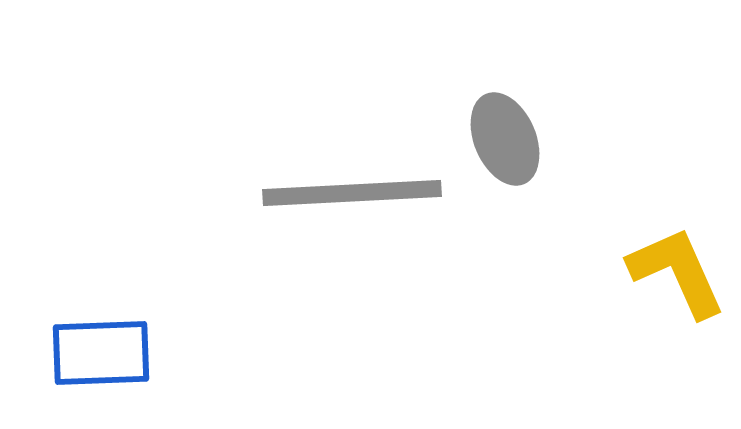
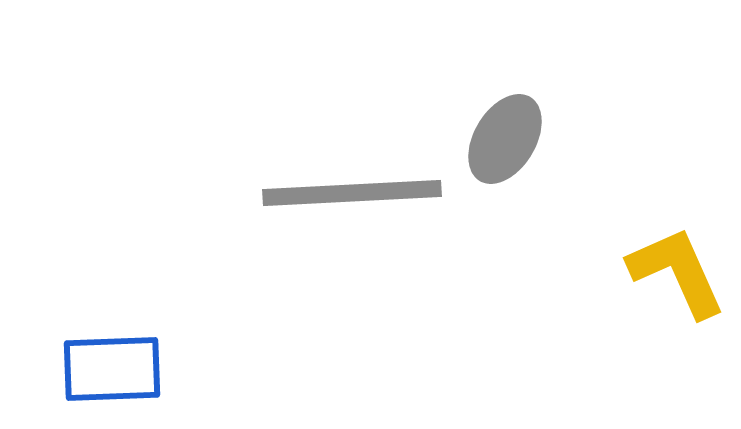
gray ellipse: rotated 54 degrees clockwise
blue rectangle: moved 11 px right, 16 px down
